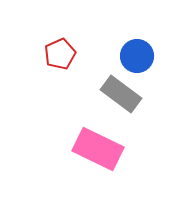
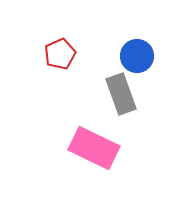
gray rectangle: rotated 33 degrees clockwise
pink rectangle: moved 4 px left, 1 px up
